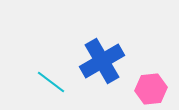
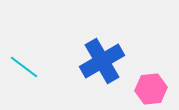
cyan line: moved 27 px left, 15 px up
